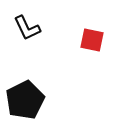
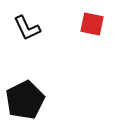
red square: moved 16 px up
